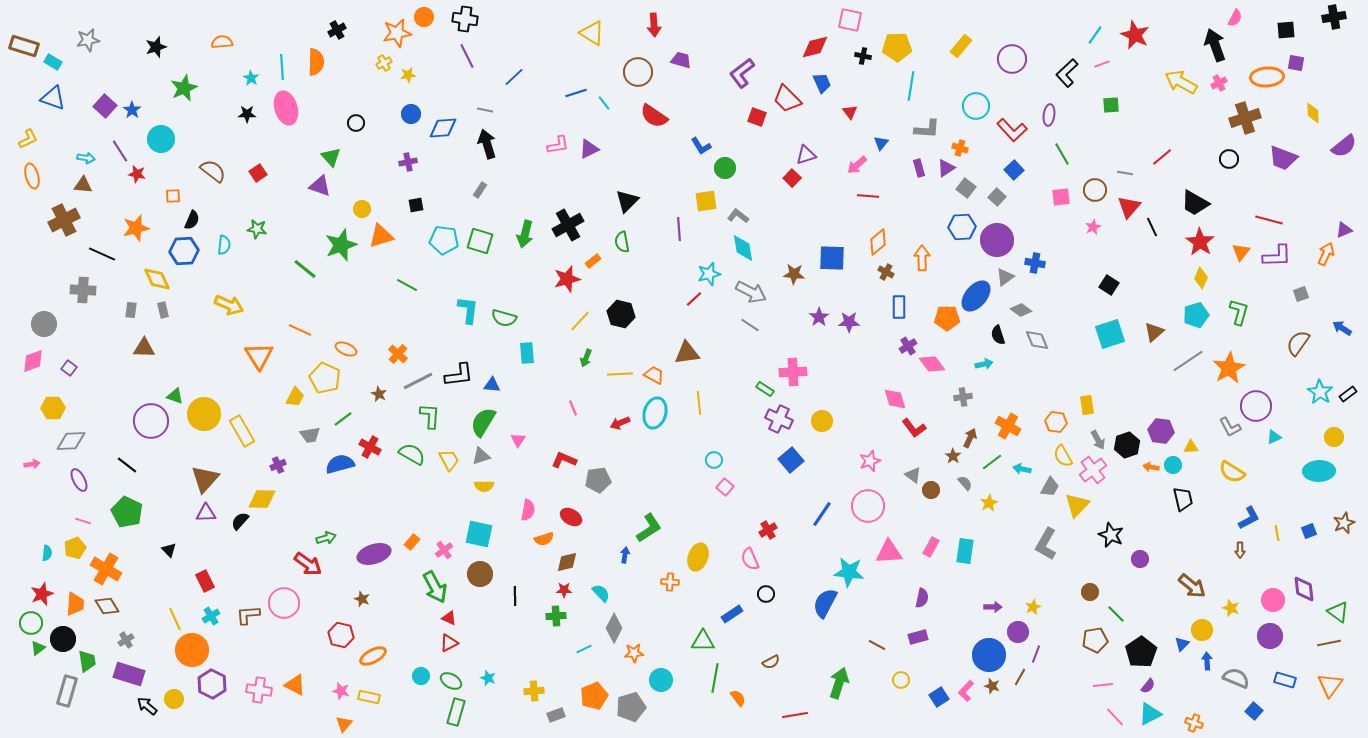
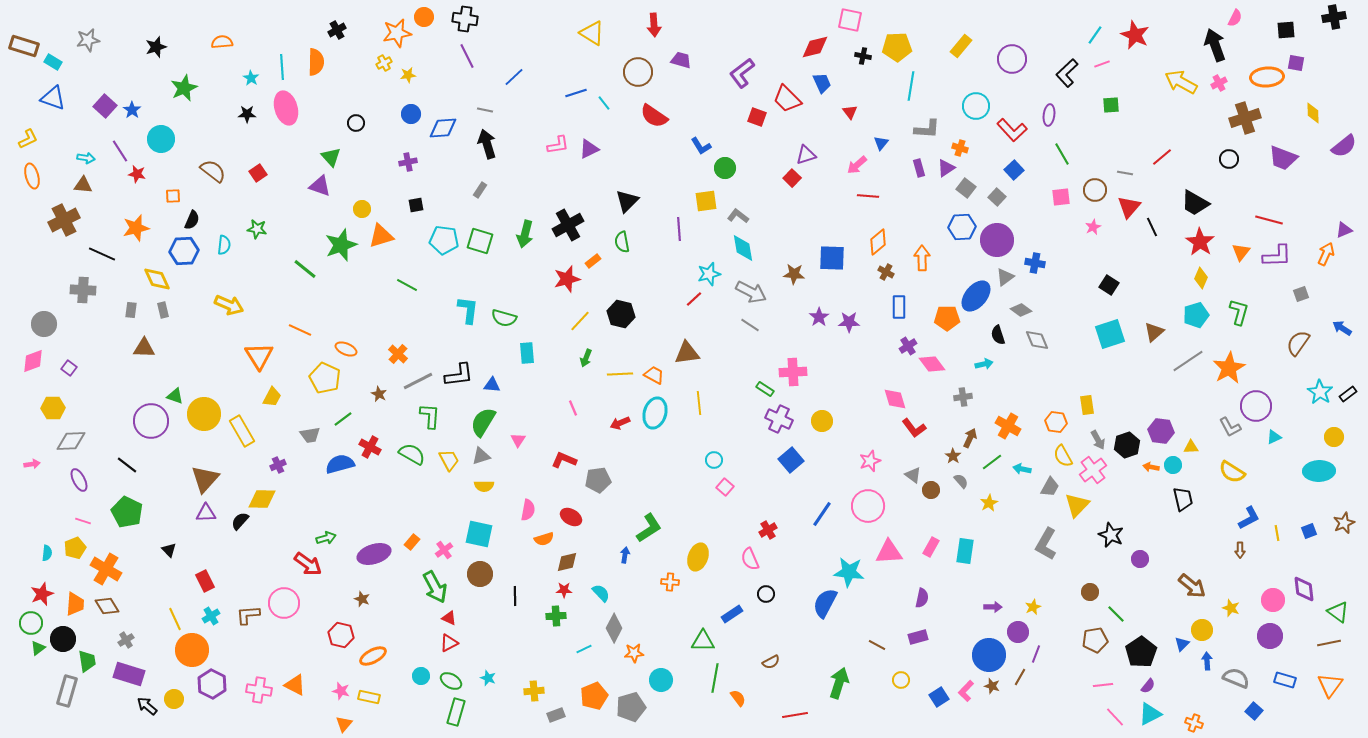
yellow trapezoid at (295, 397): moved 23 px left
gray semicircle at (965, 483): moved 4 px left, 2 px up
